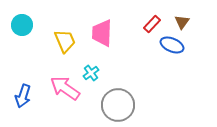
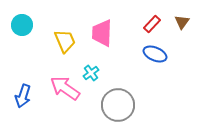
blue ellipse: moved 17 px left, 9 px down
